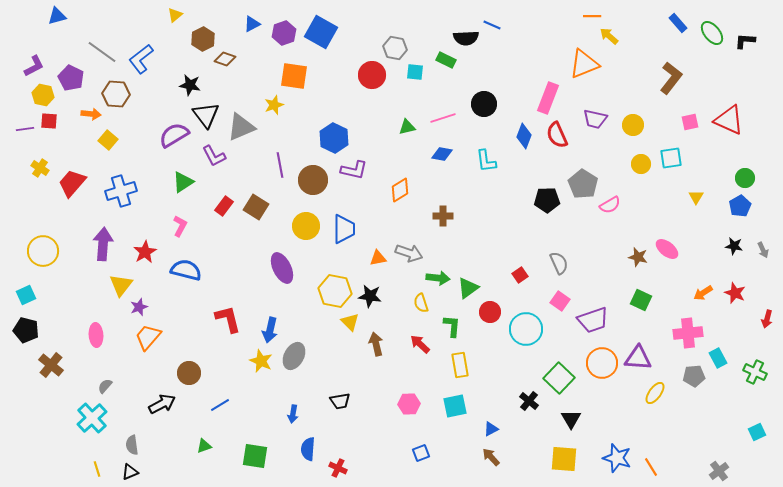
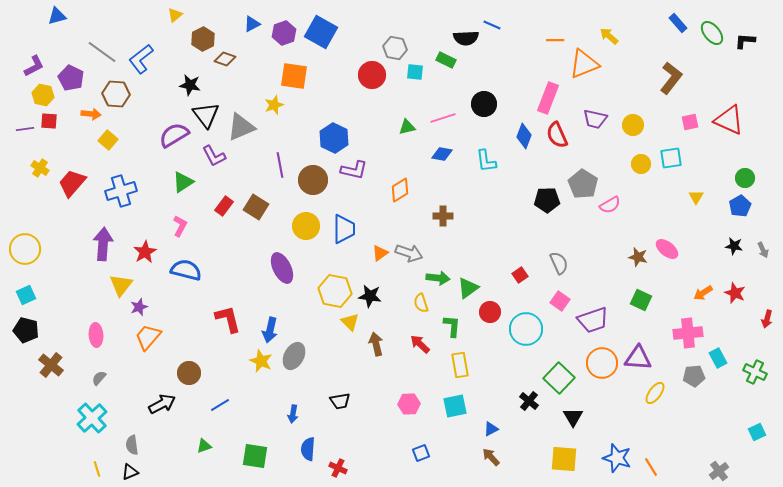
orange line at (592, 16): moved 37 px left, 24 px down
yellow circle at (43, 251): moved 18 px left, 2 px up
orange triangle at (378, 258): moved 2 px right, 5 px up; rotated 24 degrees counterclockwise
gray semicircle at (105, 386): moved 6 px left, 8 px up
black triangle at (571, 419): moved 2 px right, 2 px up
